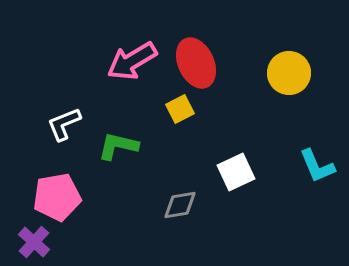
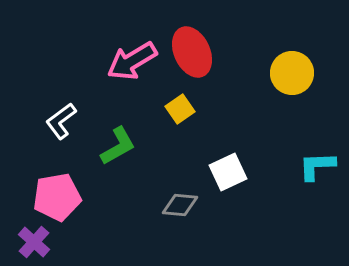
red ellipse: moved 4 px left, 11 px up
yellow circle: moved 3 px right
yellow square: rotated 8 degrees counterclockwise
white L-shape: moved 3 px left, 3 px up; rotated 15 degrees counterclockwise
green L-shape: rotated 138 degrees clockwise
cyan L-shape: rotated 111 degrees clockwise
white square: moved 8 px left
gray diamond: rotated 15 degrees clockwise
